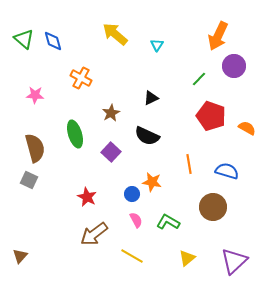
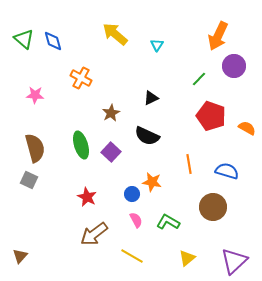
green ellipse: moved 6 px right, 11 px down
